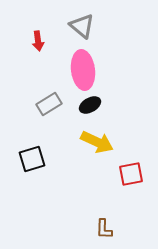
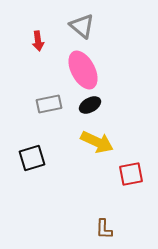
pink ellipse: rotated 21 degrees counterclockwise
gray rectangle: rotated 20 degrees clockwise
black square: moved 1 px up
